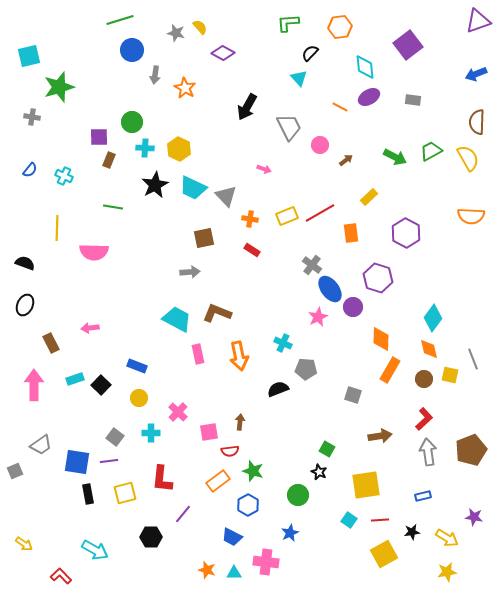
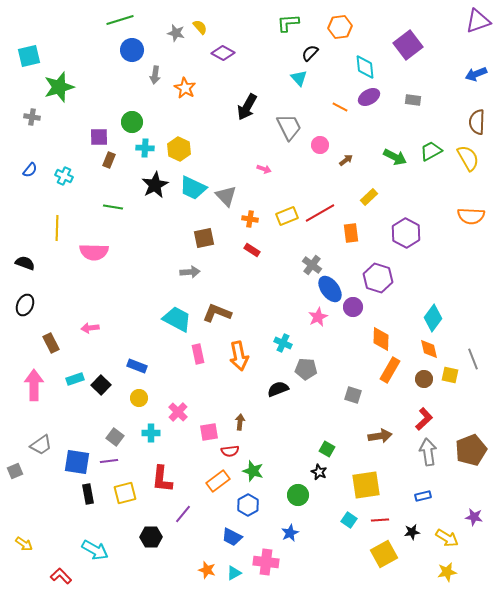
cyan triangle at (234, 573): rotated 28 degrees counterclockwise
